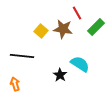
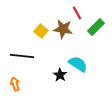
cyan semicircle: moved 2 px left
